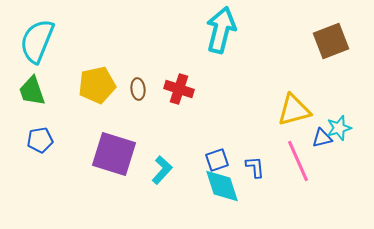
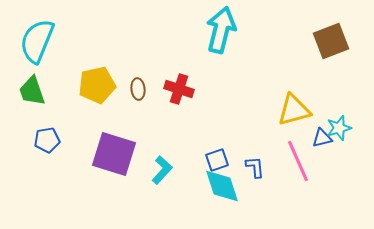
blue pentagon: moved 7 px right
